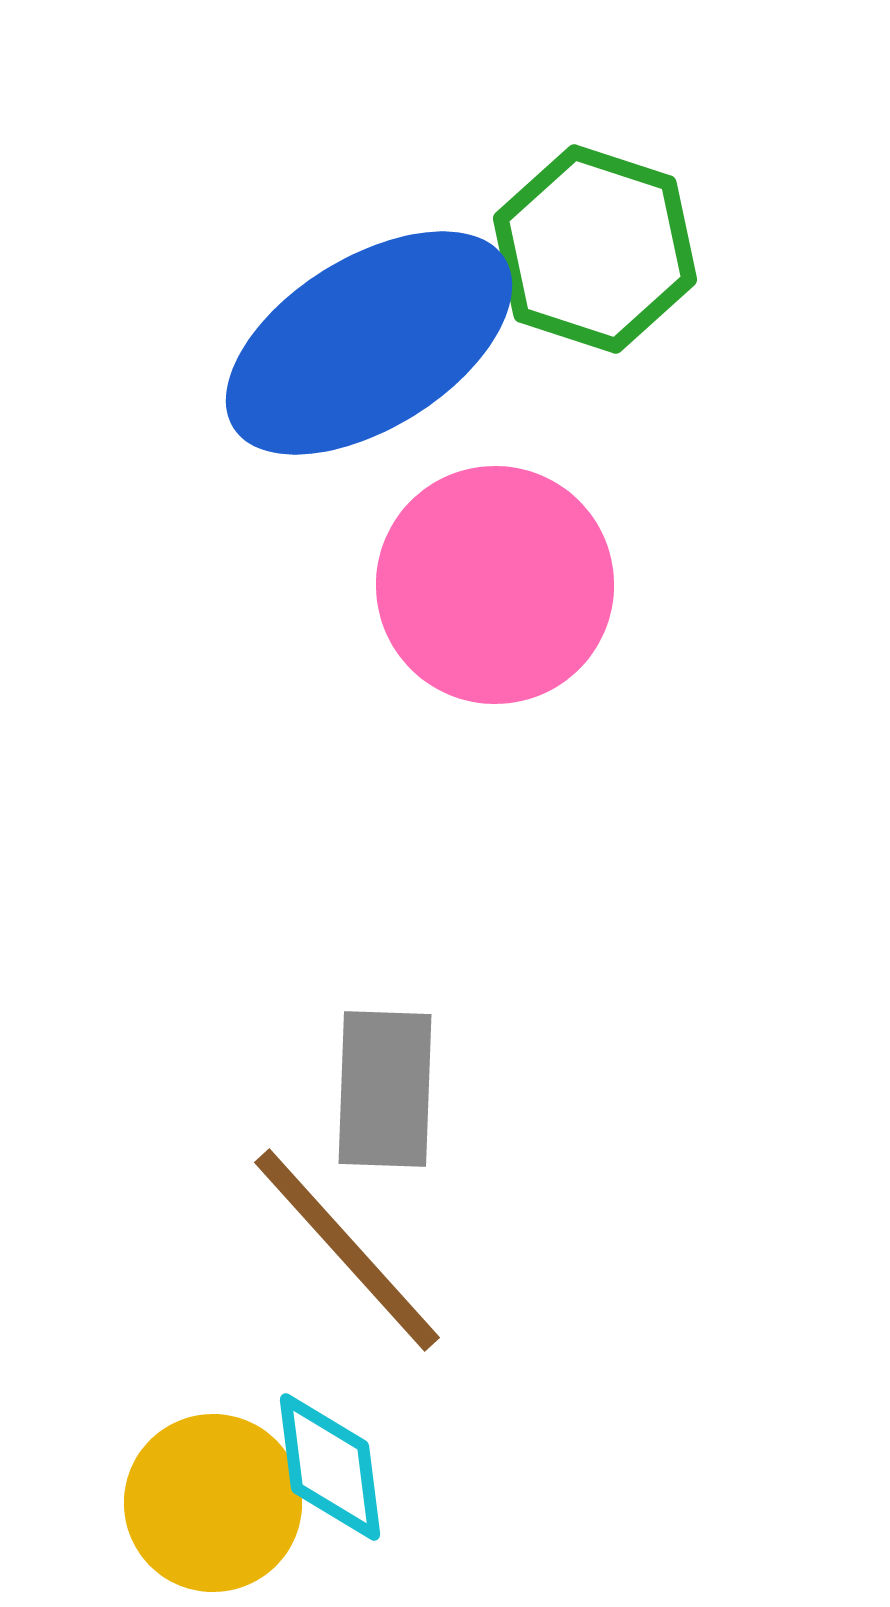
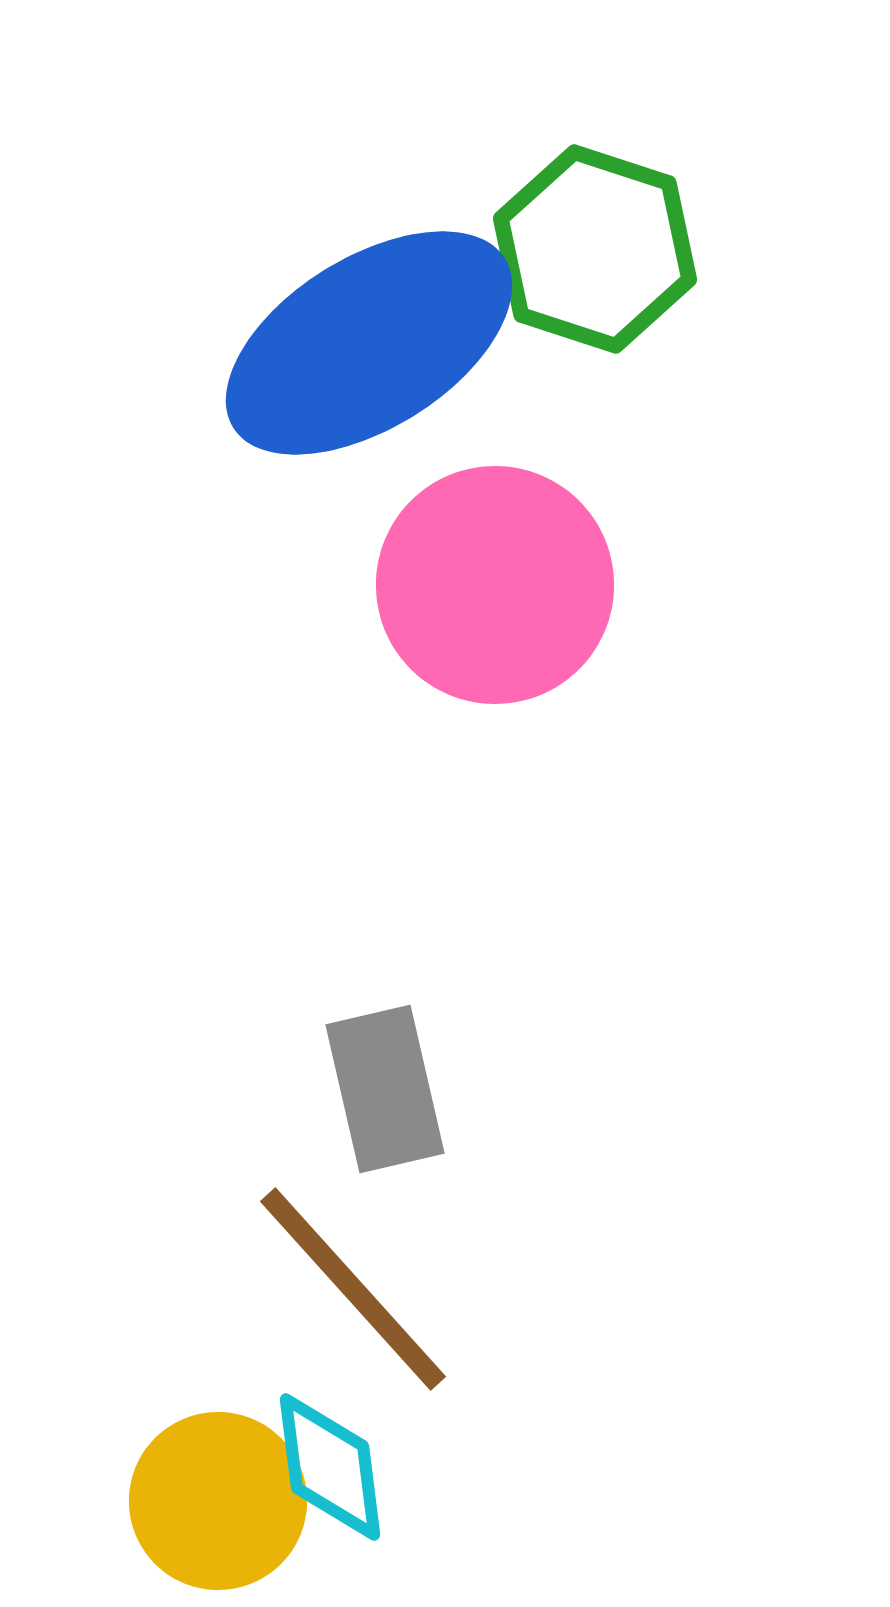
gray rectangle: rotated 15 degrees counterclockwise
brown line: moved 6 px right, 39 px down
yellow circle: moved 5 px right, 2 px up
